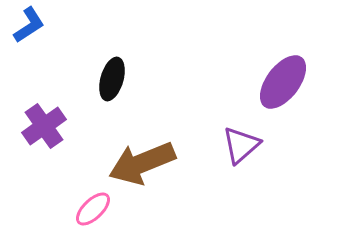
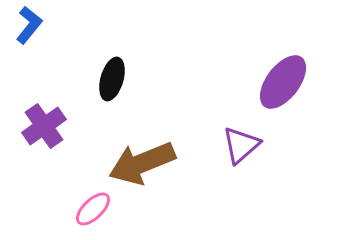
blue L-shape: rotated 18 degrees counterclockwise
